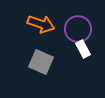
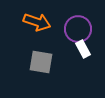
orange arrow: moved 4 px left, 2 px up
gray square: rotated 15 degrees counterclockwise
